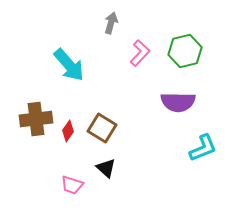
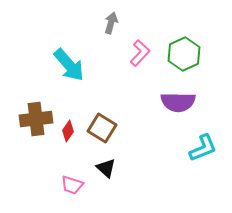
green hexagon: moved 1 px left, 3 px down; rotated 12 degrees counterclockwise
